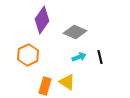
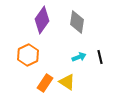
gray diamond: moved 2 px right, 10 px up; rotated 75 degrees clockwise
orange rectangle: moved 3 px up; rotated 18 degrees clockwise
